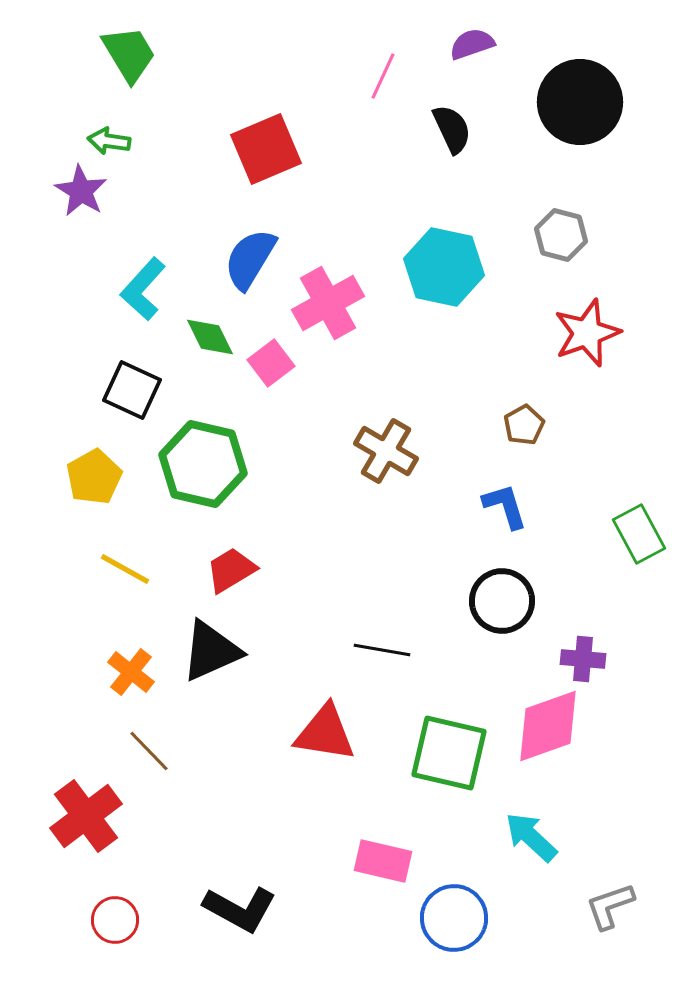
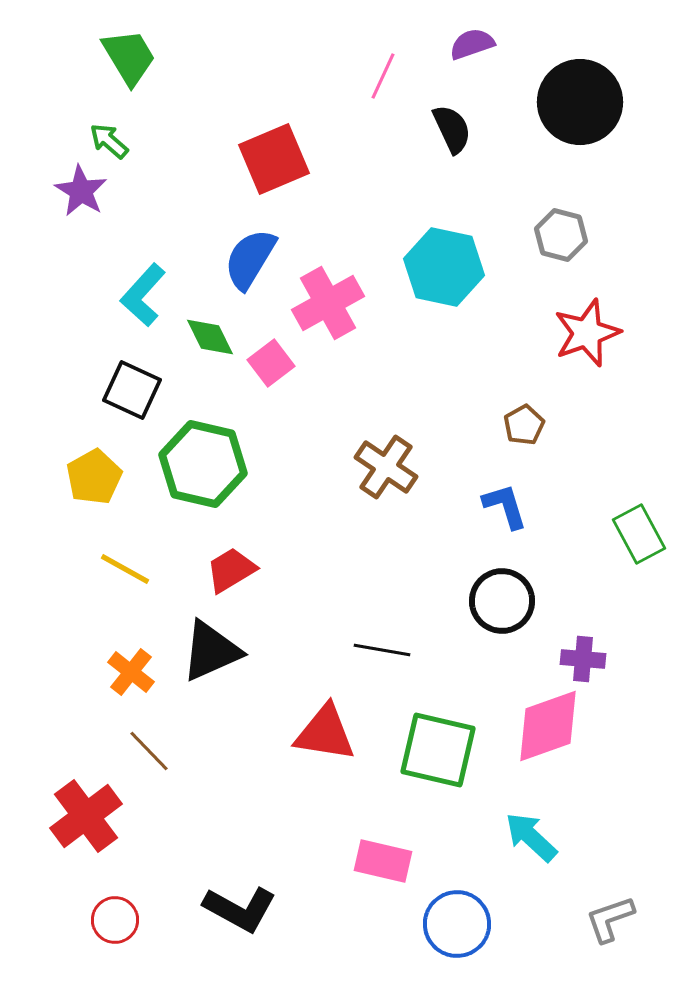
green trapezoid at (129, 54): moved 3 px down
green arrow at (109, 141): rotated 33 degrees clockwise
red square at (266, 149): moved 8 px right, 10 px down
cyan L-shape at (143, 289): moved 6 px down
brown cross at (386, 451): moved 16 px down; rotated 4 degrees clockwise
green square at (449, 753): moved 11 px left, 3 px up
gray L-shape at (610, 906): moved 13 px down
blue circle at (454, 918): moved 3 px right, 6 px down
